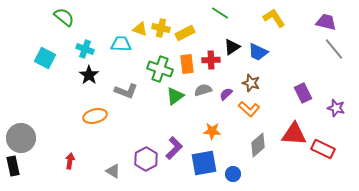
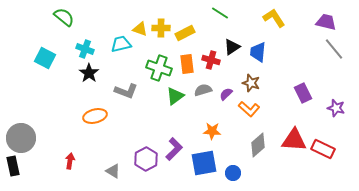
yellow cross: rotated 12 degrees counterclockwise
cyan trapezoid: rotated 15 degrees counterclockwise
blue trapezoid: rotated 70 degrees clockwise
red cross: rotated 18 degrees clockwise
green cross: moved 1 px left, 1 px up
black star: moved 2 px up
red triangle: moved 6 px down
purple L-shape: moved 1 px down
blue circle: moved 1 px up
